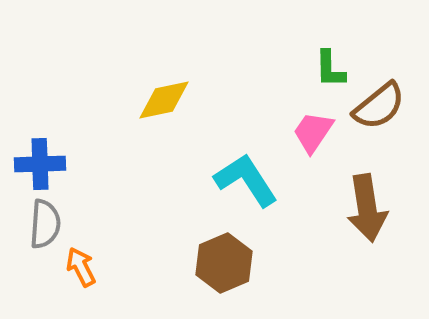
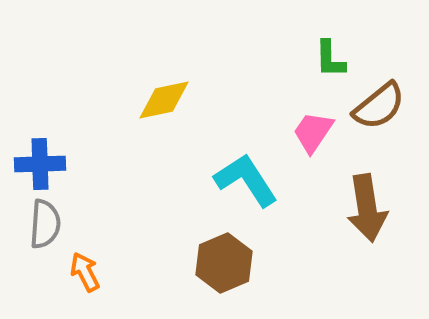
green L-shape: moved 10 px up
orange arrow: moved 4 px right, 5 px down
